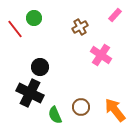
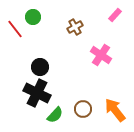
green circle: moved 1 px left, 1 px up
brown cross: moved 5 px left
black cross: moved 7 px right
brown circle: moved 2 px right, 2 px down
green semicircle: rotated 114 degrees counterclockwise
